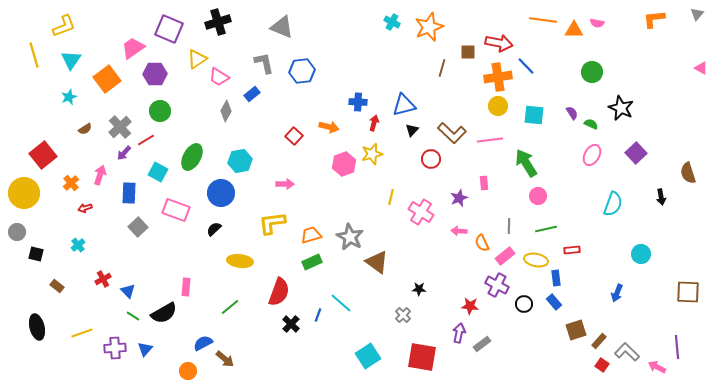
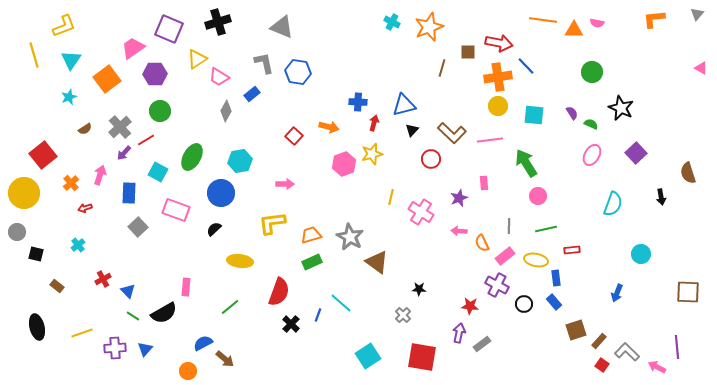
blue hexagon at (302, 71): moved 4 px left, 1 px down; rotated 15 degrees clockwise
